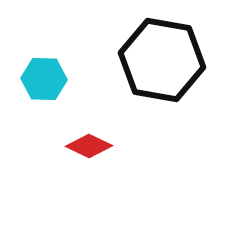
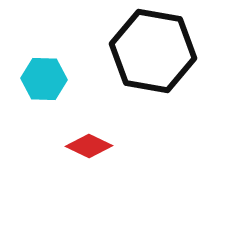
black hexagon: moved 9 px left, 9 px up
